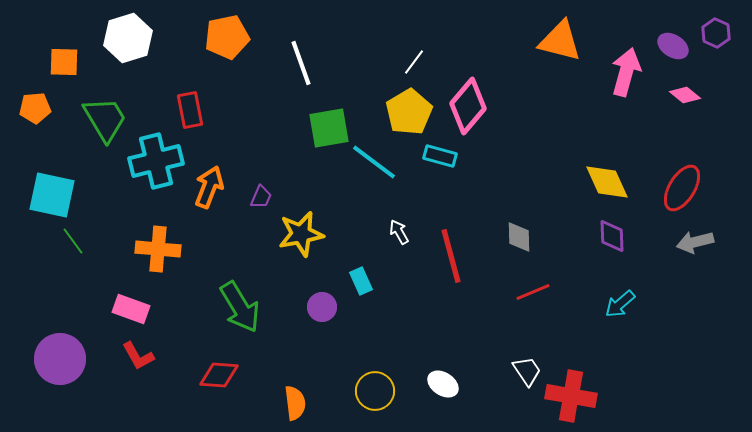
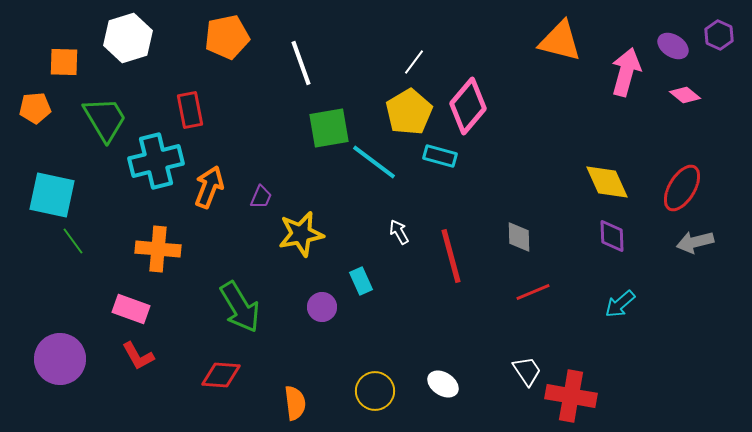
purple hexagon at (716, 33): moved 3 px right, 2 px down
red diamond at (219, 375): moved 2 px right
